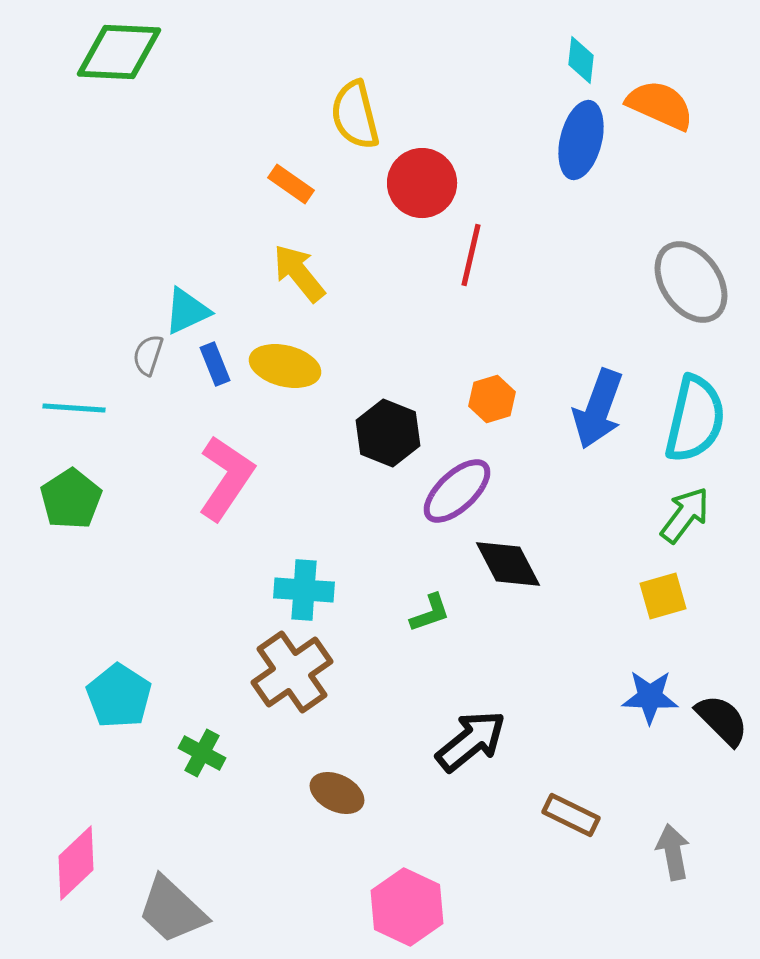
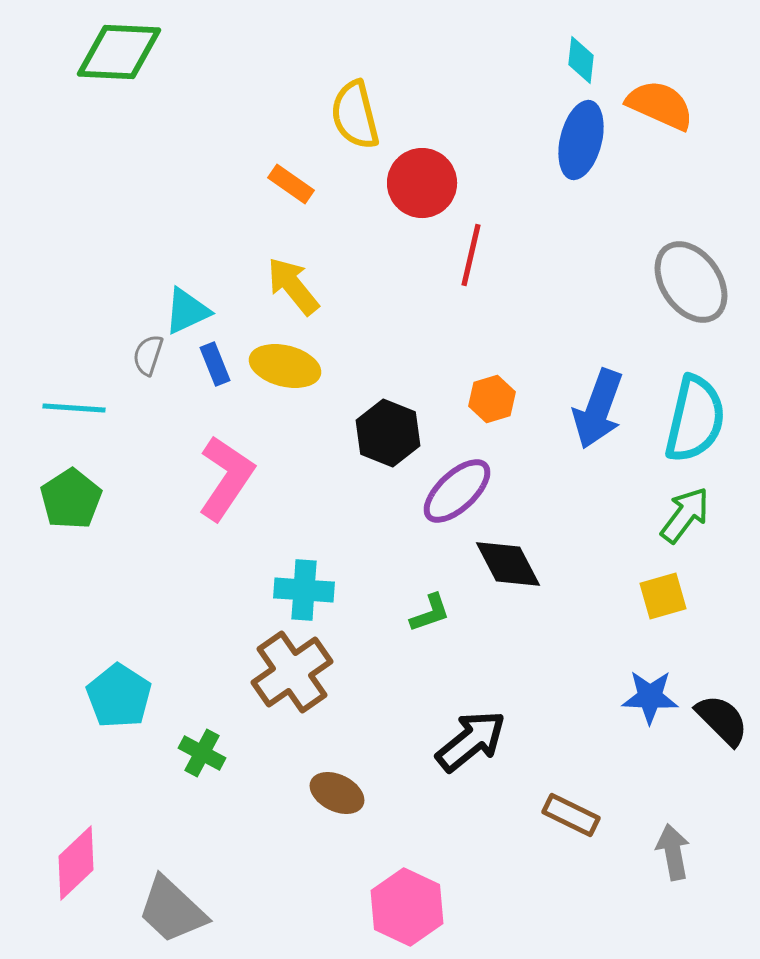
yellow arrow: moved 6 px left, 13 px down
